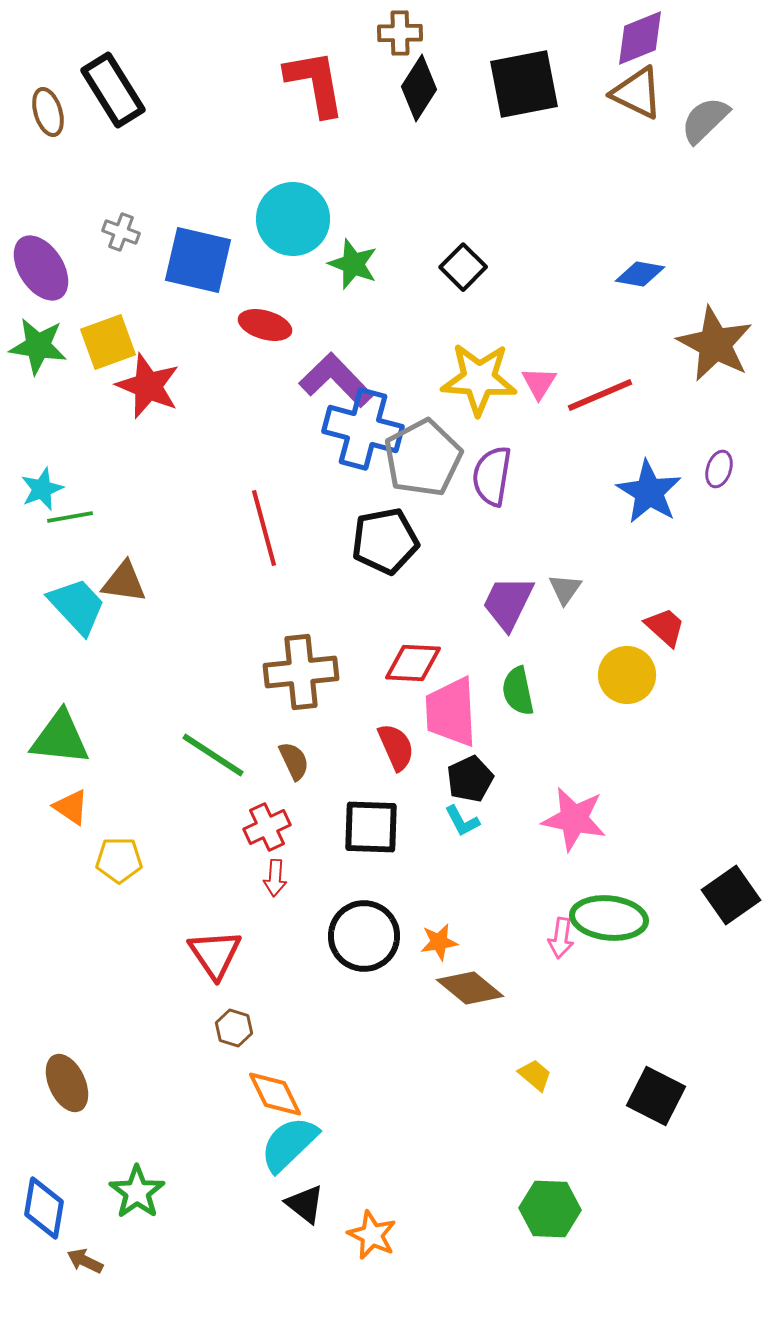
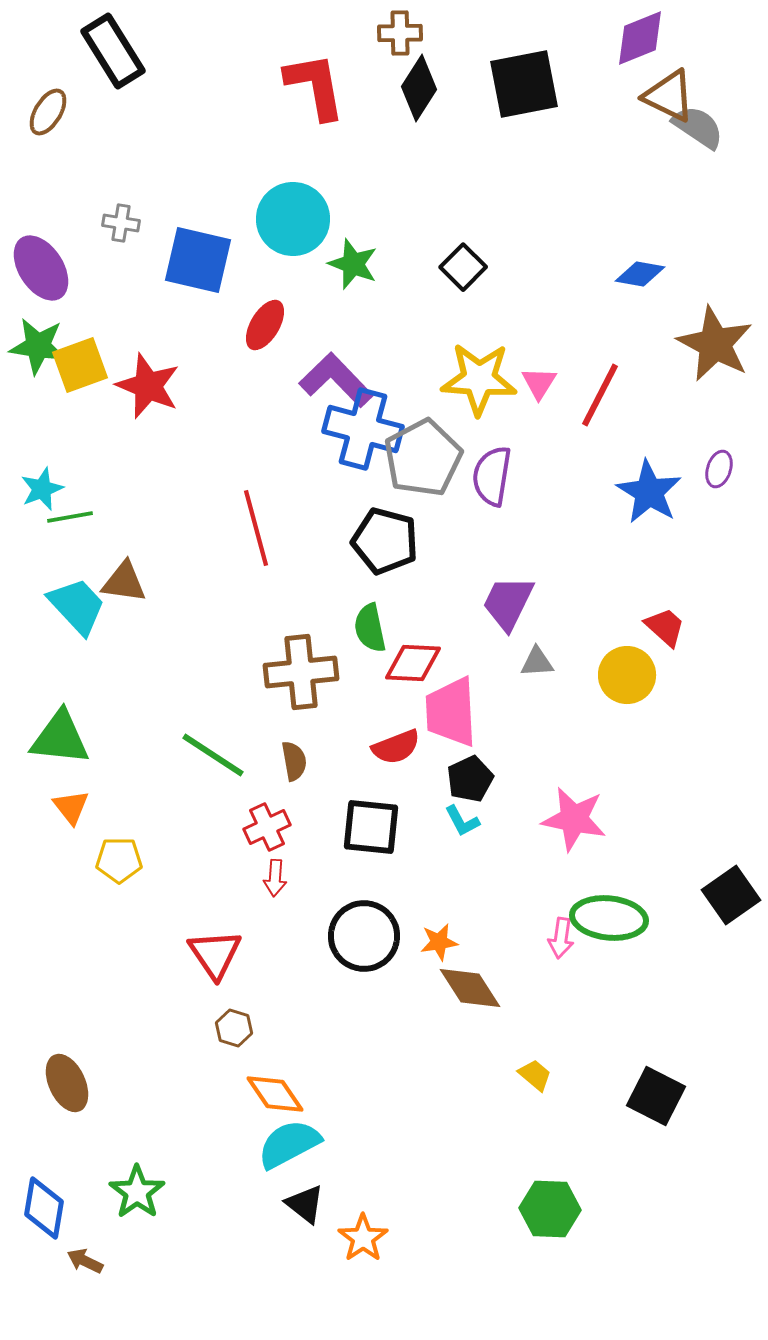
red L-shape at (315, 83): moved 3 px down
black rectangle at (113, 90): moved 39 px up
brown triangle at (637, 93): moved 32 px right, 3 px down
brown ellipse at (48, 112): rotated 48 degrees clockwise
gray semicircle at (705, 120): moved 7 px left, 7 px down; rotated 78 degrees clockwise
gray cross at (121, 232): moved 9 px up; rotated 12 degrees counterclockwise
red ellipse at (265, 325): rotated 75 degrees counterclockwise
yellow square at (108, 342): moved 28 px left, 23 px down
red line at (600, 395): rotated 40 degrees counterclockwise
red line at (264, 528): moved 8 px left
black pentagon at (385, 541): rotated 26 degrees clockwise
gray triangle at (565, 589): moved 28 px left, 73 px down; rotated 51 degrees clockwise
green semicircle at (518, 691): moved 148 px left, 63 px up
red semicircle at (396, 747): rotated 93 degrees clockwise
brown semicircle at (294, 761): rotated 15 degrees clockwise
orange triangle at (71, 807): rotated 18 degrees clockwise
black square at (371, 827): rotated 4 degrees clockwise
brown diamond at (470, 988): rotated 18 degrees clockwise
orange diamond at (275, 1094): rotated 8 degrees counterclockwise
cyan semicircle at (289, 1144): rotated 16 degrees clockwise
orange star at (372, 1235): moved 9 px left, 3 px down; rotated 12 degrees clockwise
